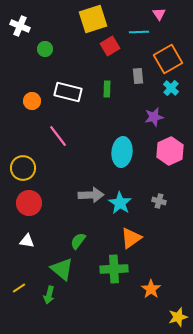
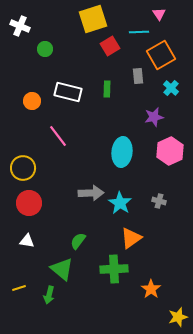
orange square: moved 7 px left, 4 px up
gray arrow: moved 2 px up
yellow line: rotated 16 degrees clockwise
